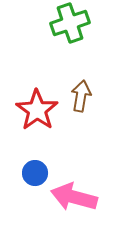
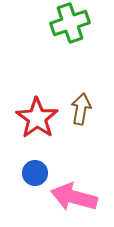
brown arrow: moved 13 px down
red star: moved 8 px down
